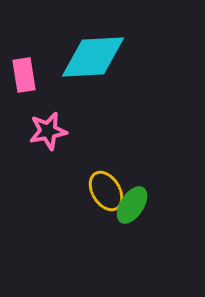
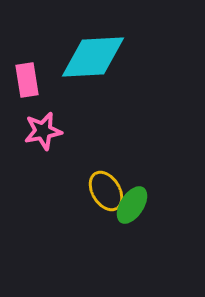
pink rectangle: moved 3 px right, 5 px down
pink star: moved 5 px left
